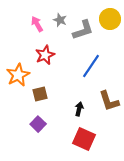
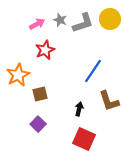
pink arrow: rotated 91 degrees clockwise
gray L-shape: moved 7 px up
red star: moved 5 px up
blue line: moved 2 px right, 5 px down
